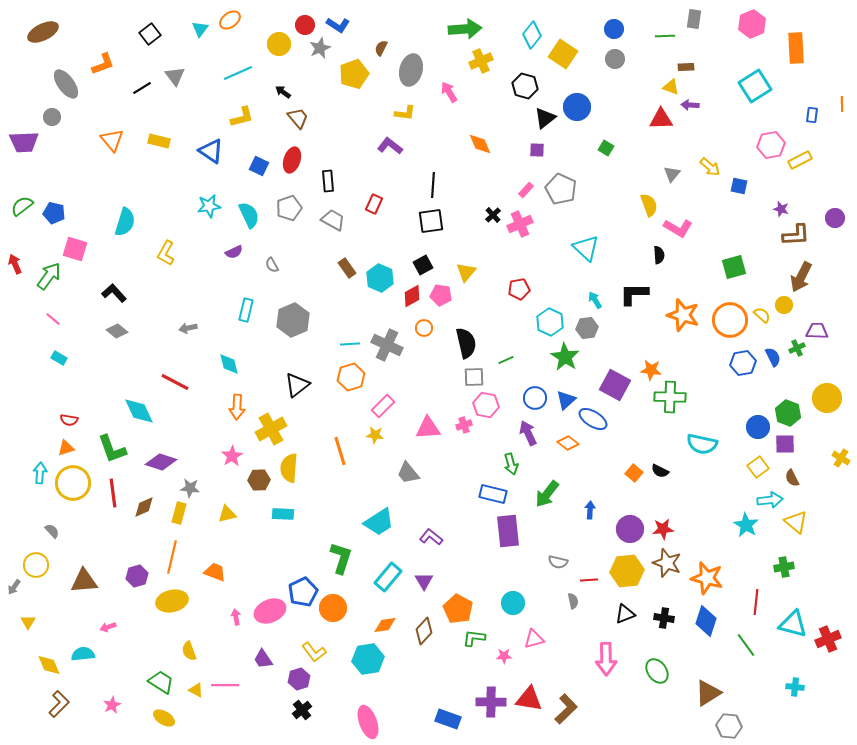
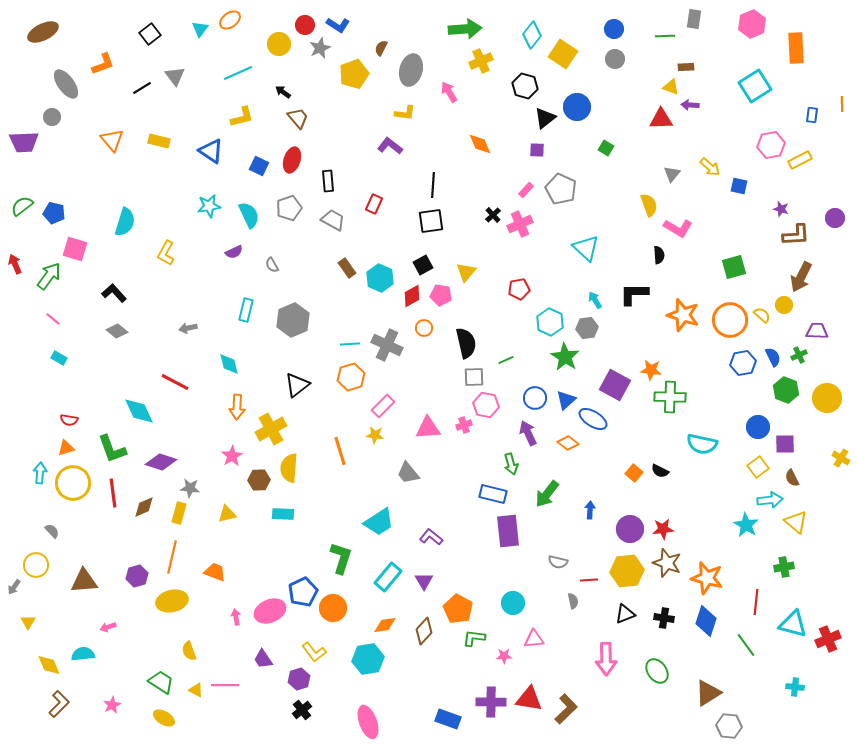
green cross at (797, 348): moved 2 px right, 7 px down
green hexagon at (788, 413): moved 2 px left, 23 px up
pink triangle at (534, 639): rotated 10 degrees clockwise
